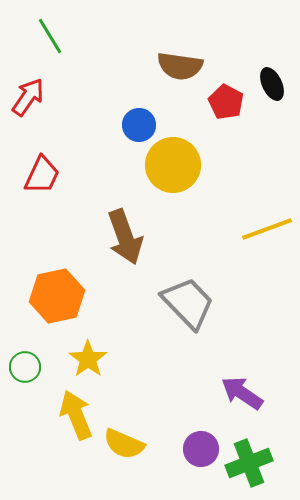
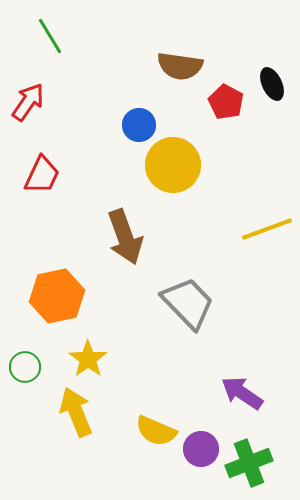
red arrow: moved 5 px down
yellow arrow: moved 3 px up
yellow semicircle: moved 32 px right, 13 px up
